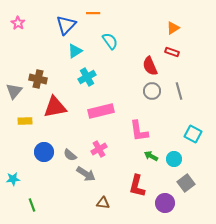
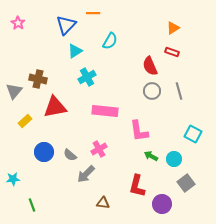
cyan semicircle: rotated 66 degrees clockwise
pink rectangle: moved 4 px right; rotated 20 degrees clockwise
yellow rectangle: rotated 40 degrees counterclockwise
gray arrow: rotated 102 degrees clockwise
purple circle: moved 3 px left, 1 px down
